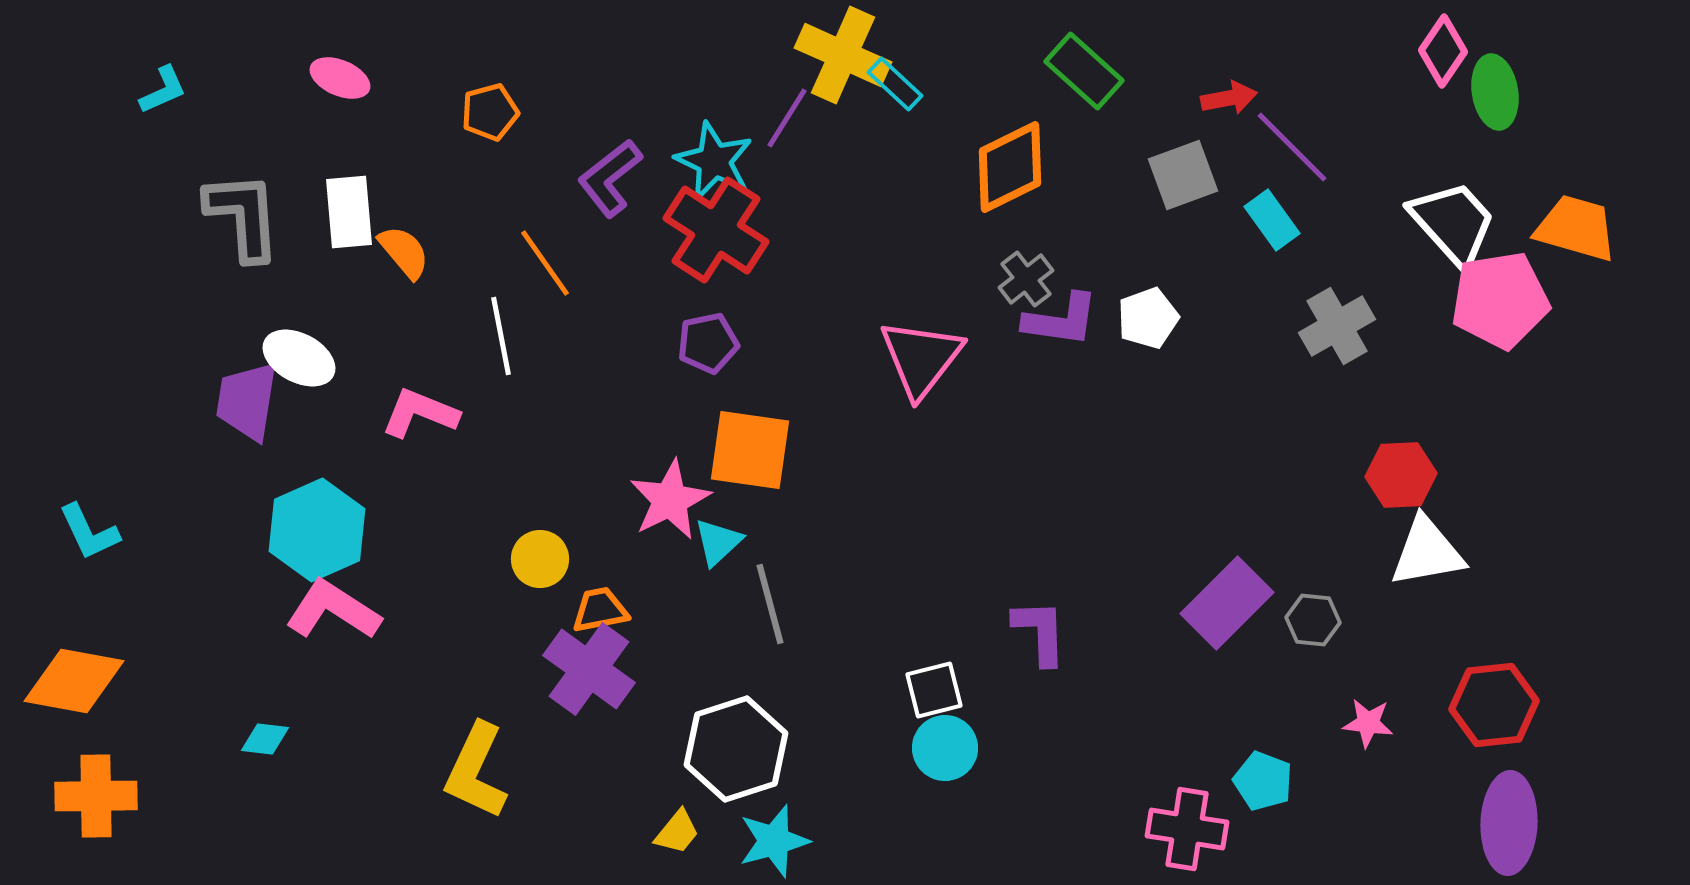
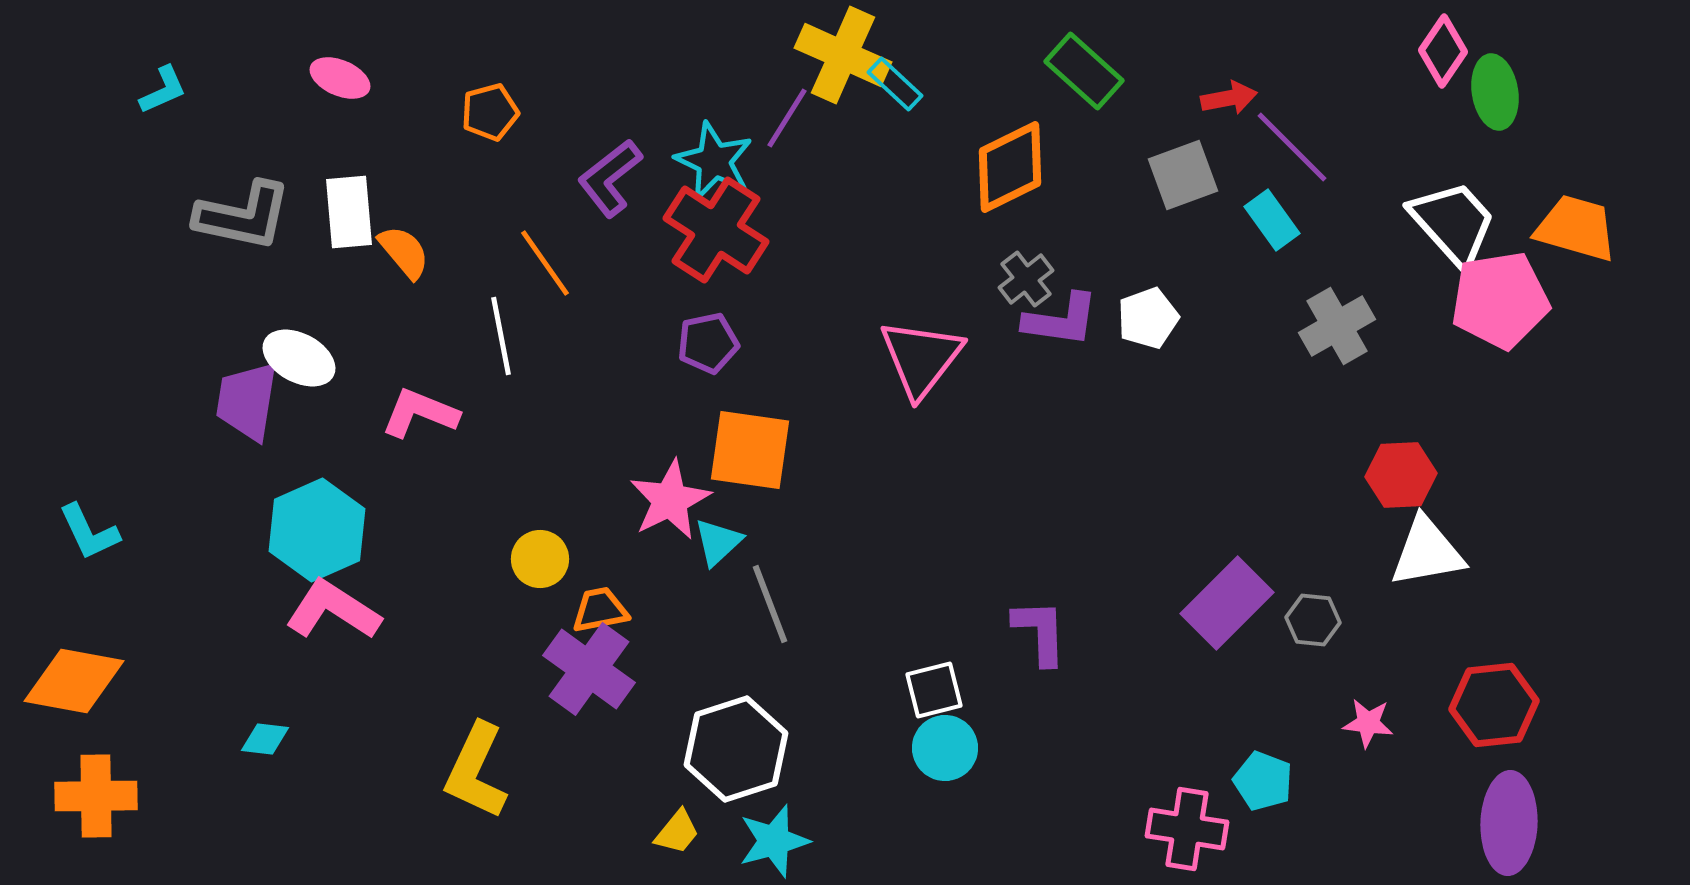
gray L-shape at (243, 216): rotated 106 degrees clockwise
gray line at (770, 604): rotated 6 degrees counterclockwise
